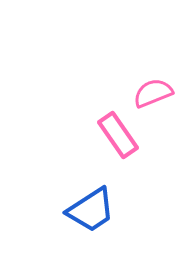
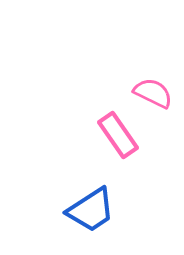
pink semicircle: rotated 48 degrees clockwise
